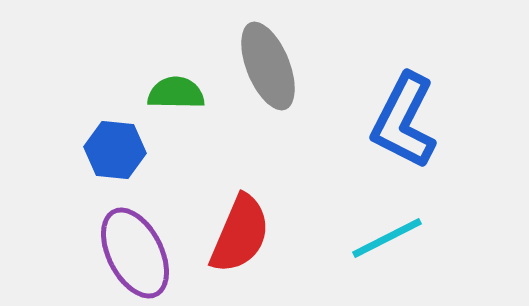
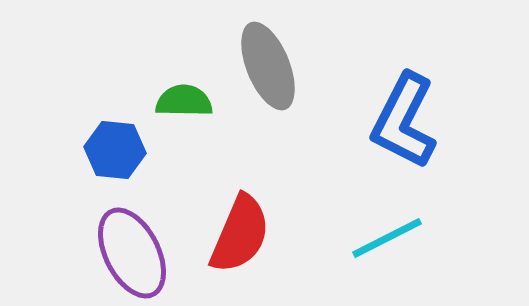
green semicircle: moved 8 px right, 8 px down
purple ellipse: moved 3 px left
